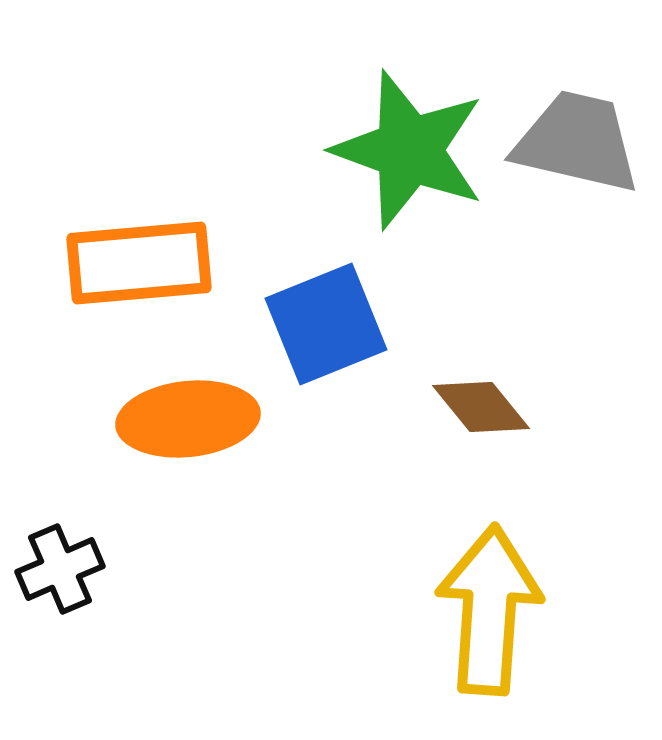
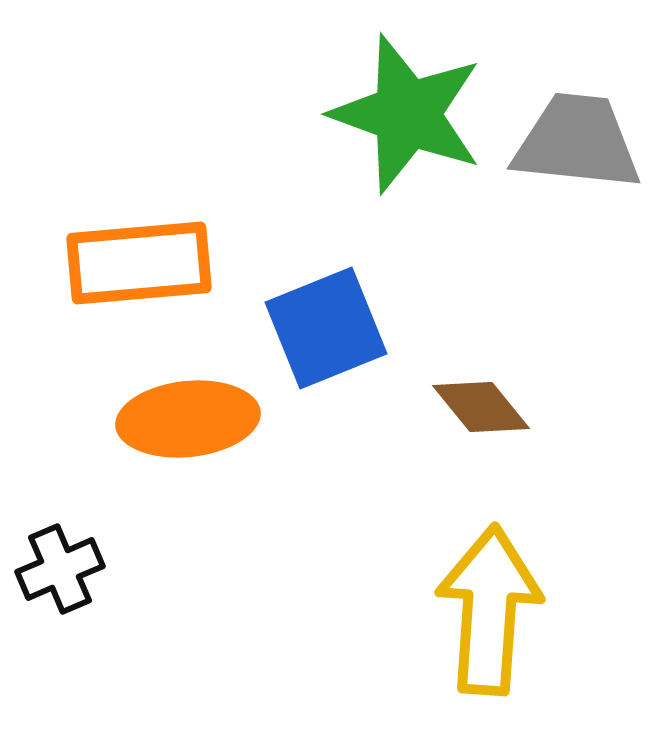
gray trapezoid: rotated 7 degrees counterclockwise
green star: moved 2 px left, 36 px up
blue square: moved 4 px down
